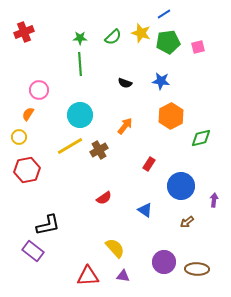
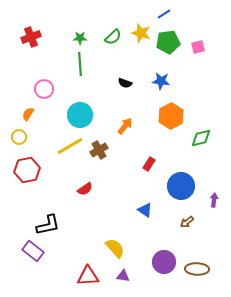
red cross: moved 7 px right, 5 px down
pink circle: moved 5 px right, 1 px up
red semicircle: moved 19 px left, 9 px up
